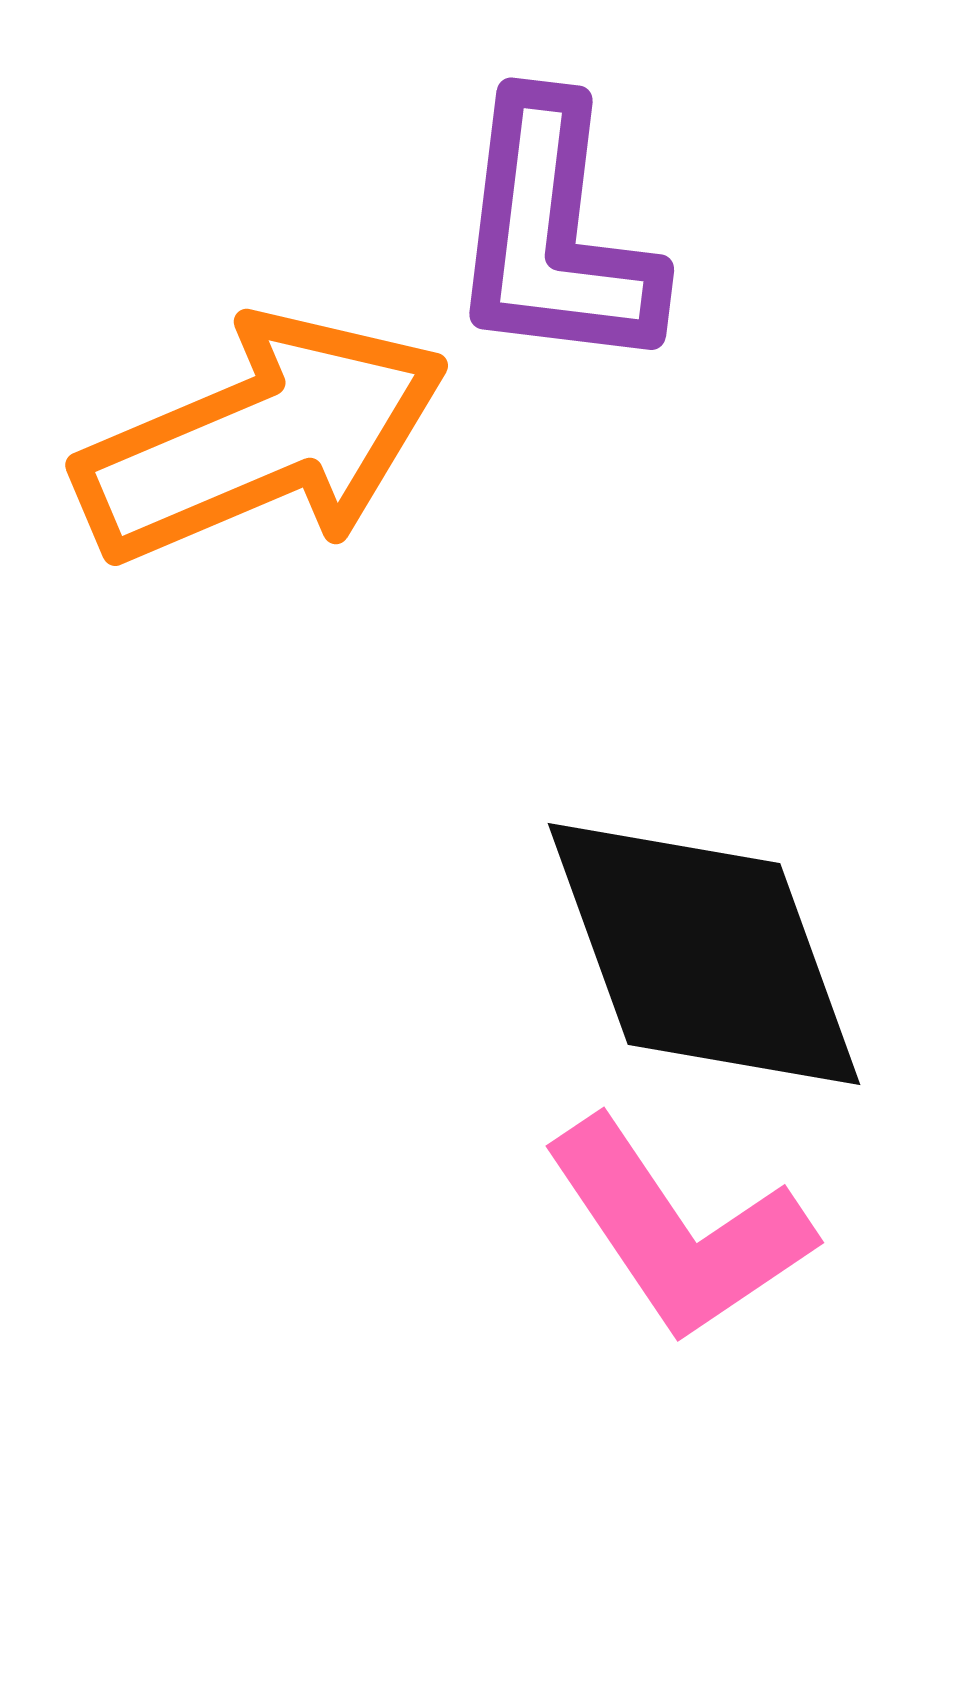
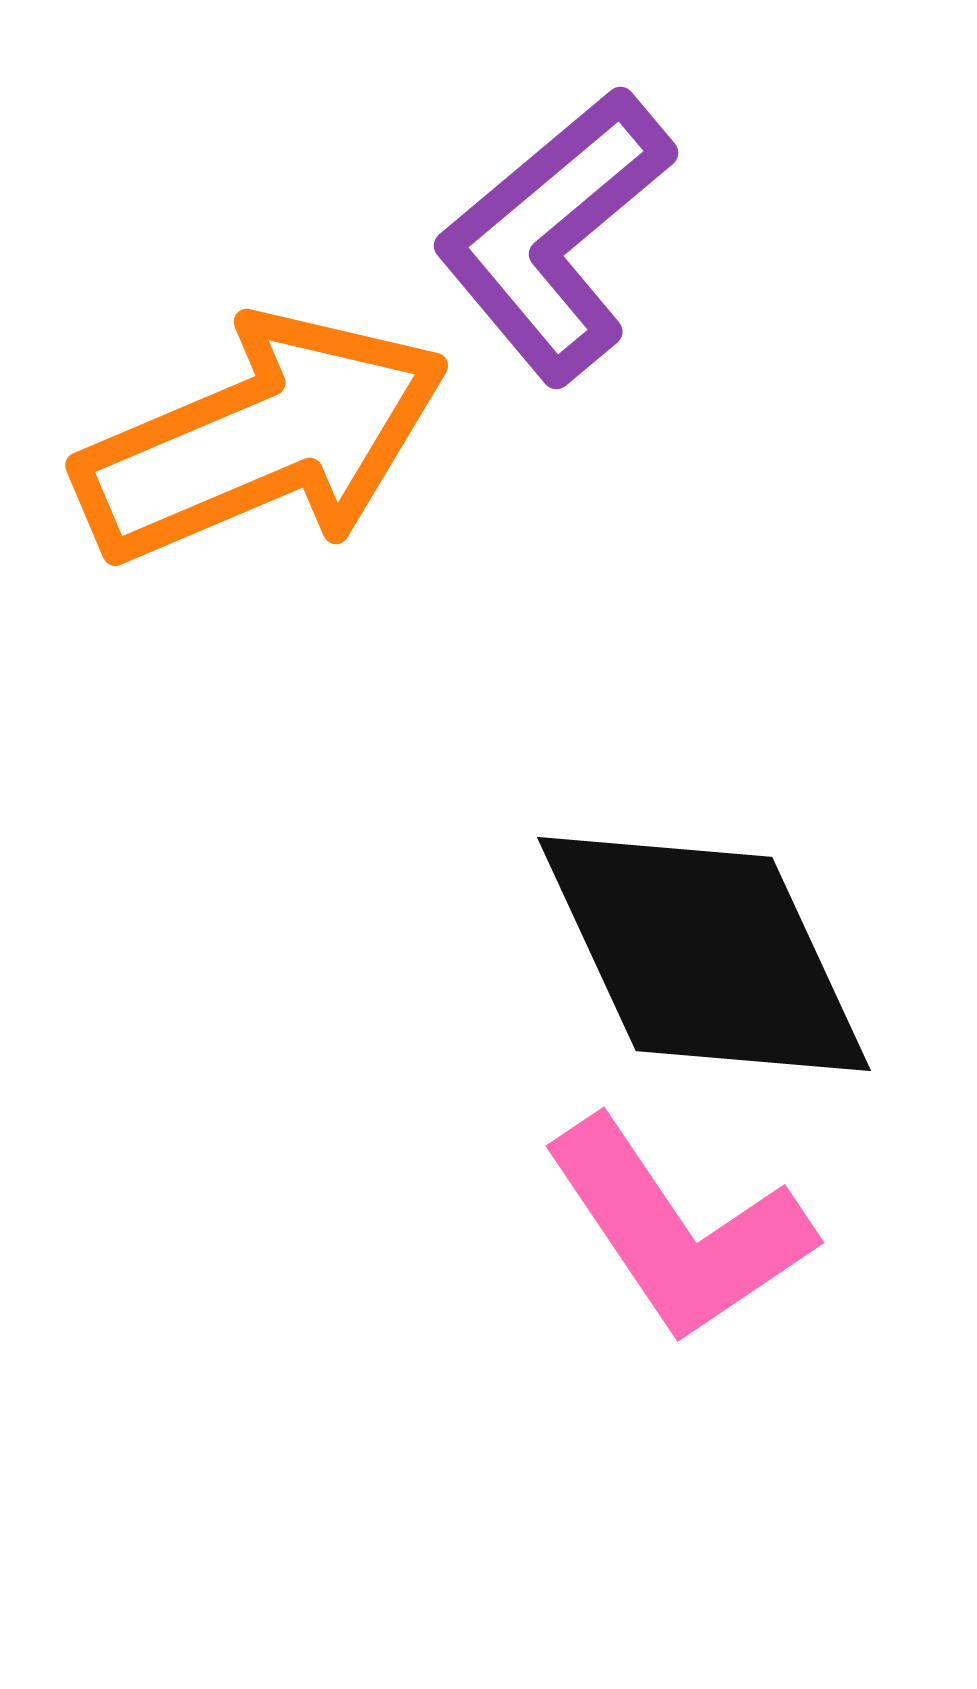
purple L-shape: rotated 43 degrees clockwise
black diamond: rotated 5 degrees counterclockwise
